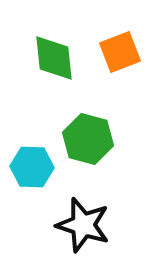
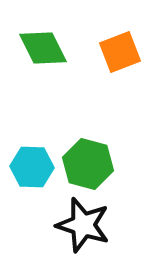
green diamond: moved 11 px left, 10 px up; rotated 21 degrees counterclockwise
green hexagon: moved 25 px down
